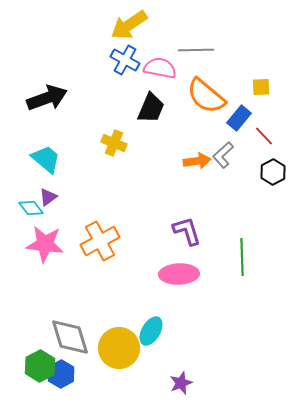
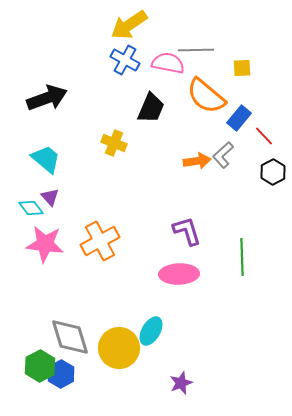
pink semicircle: moved 8 px right, 5 px up
yellow square: moved 19 px left, 19 px up
purple triangle: moved 2 px right; rotated 36 degrees counterclockwise
